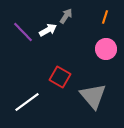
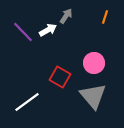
pink circle: moved 12 px left, 14 px down
